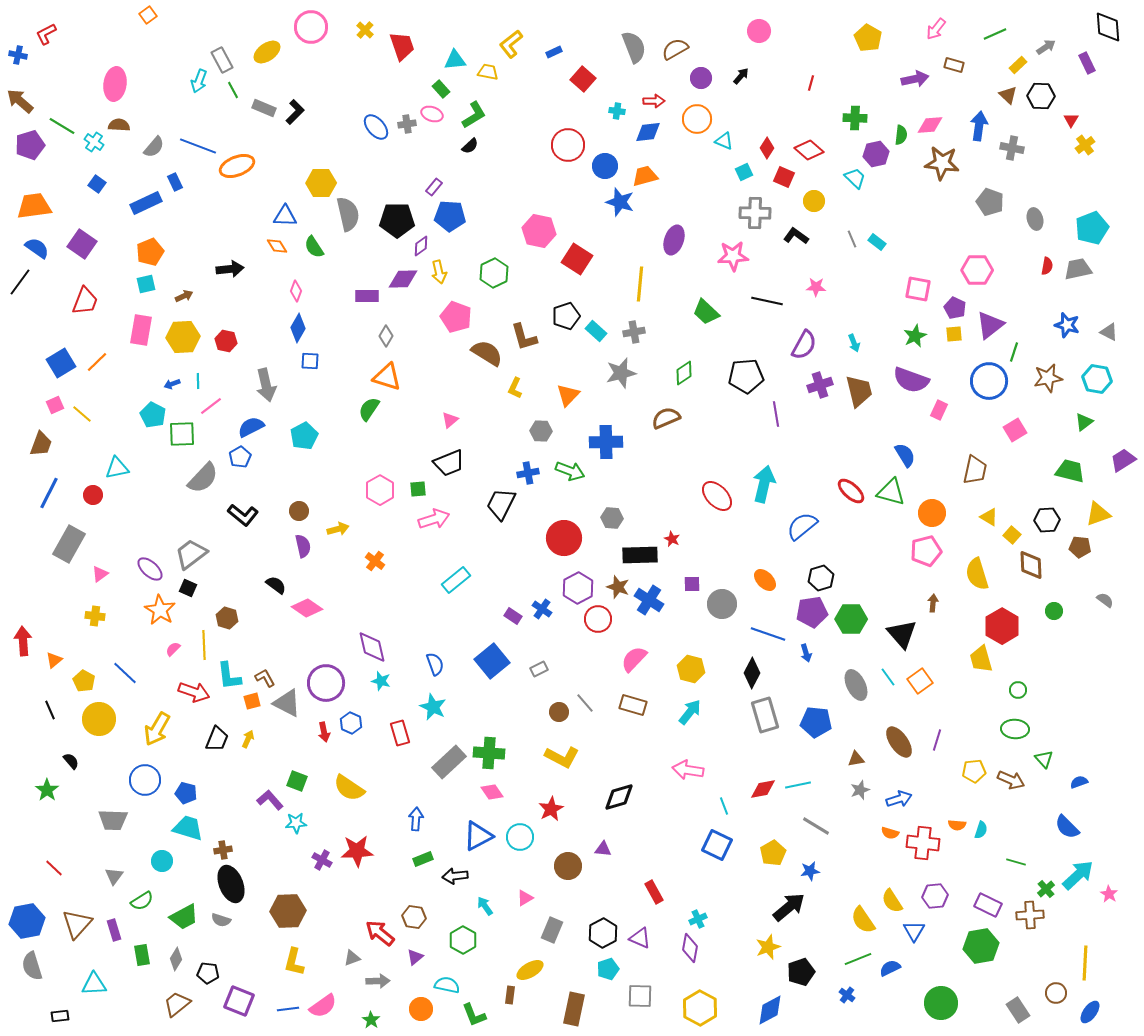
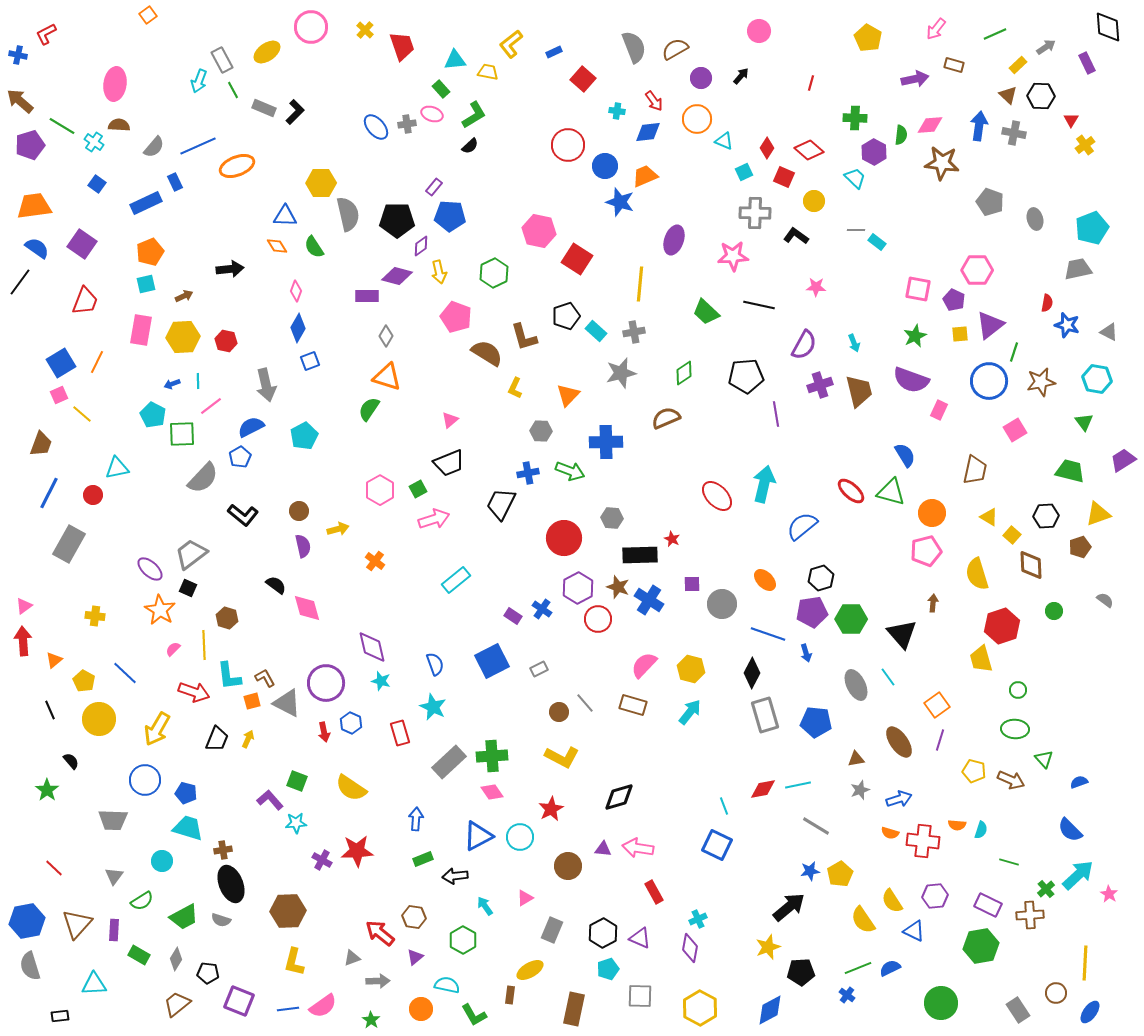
red arrow at (654, 101): rotated 55 degrees clockwise
blue line at (198, 146): rotated 45 degrees counterclockwise
gray cross at (1012, 148): moved 2 px right, 15 px up
purple hexagon at (876, 154): moved 2 px left, 2 px up; rotated 20 degrees counterclockwise
orange trapezoid at (645, 176): rotated 8 degrees counterclockwise
gray line at (852, 239): moved 4 px right, 9 px up; rotated 66 degrees counterclockwise
red semicircle at (1047, 266): moved 37 px down
purple diamond at (403, 279): moved 6 px left, 3 px up; rotated 16 degrees clockwise
black line at (767, 301): moved 8 px left, 4 px down
purple pentagon at (955, 308): moved 1 px left, 8 px up
yellow square at (954, 334): moved 6 px right
blue square at (310, 361): rotated 24 degrees counterclockwise
orange line at (97, 362): rotated 20 degrees counterclockwise
brown star at (1048, 378): moved 7 px left, 4 px down
pink square at (55, 405): moved 4 px right, 10 px up
green triangle at (1084, 422): rotated 30 degrees counterclockwise
green square at (418, 489): rotated 24 degrees counterclockwise
black hexagon at (1047, 520): moved 1 px left, 4 px up
brown pentagon at (1080, 547): rotated 25 degrees counterclockwise
pink triangle at (100, 574): moved 76 px left, 32 px down
pink diamond at (307, 608): rotated 40 degrees clockwise
red hexagon at (1002, 626): rotated 12 degrees clockwise
pink semicircle at (634, 659): moved 10 px right, 6 px down
blue square at (492, 661): rotated 12 degrees clockwise
orange square at (920, 681): moved 17 px right, 24 px down
purple line at (937, 740): moved 3 px right
green cross at (489, 753): moved 3 px right, 3 px down; rotated 8 degrees counterclockwise
pink arrow at (688, 770): moved 50 px left, 78 px down
yellow pentagon at (974, 771): rotated 20 degrees clockwise
yellow semicircle at (349, 788): moved 2 px right
blue semicircle at (1067, 827): moved 3 px right, 3 px down
red cross at (923, 843): moved 2 px up
yellow pentagon at (773, 853): moved 67 px right, 21 px down
green line at (1016, 862): moved 7 px left
purple rectangle at (114, 930): rotated 20 degrees clockwise
blue triangle at (914, 931): rotated 35 degrees counterclockwise
green rectangle at (142, 955): moved 3 px left; rotated 50 degrees counterclockwise
green line at (858, 959): moved 9 px down
gray semicircle at (32, 966): moved 2 px left
black pentagon at (801, 972): rotated 16 degrees clockwise
green L-shape at (474, 1015): rotated 8 degrees counterclockwise
